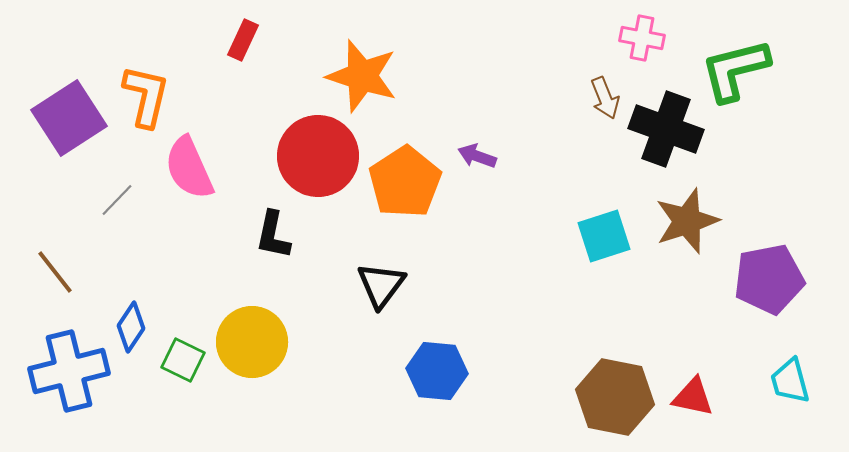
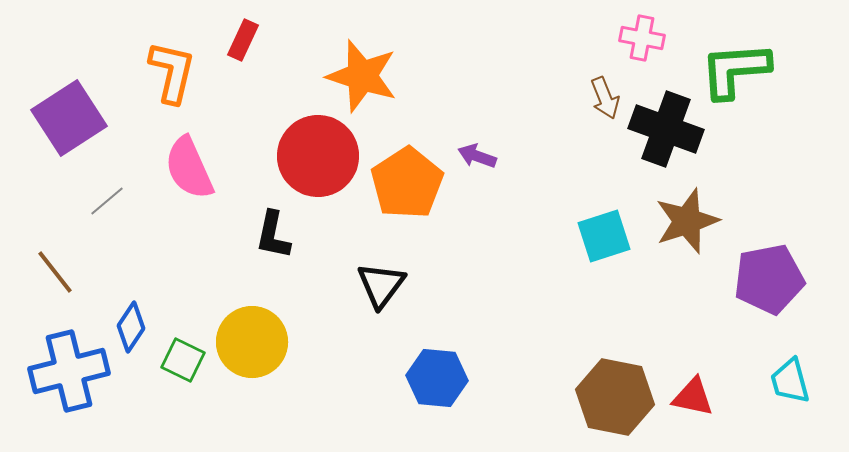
green L-shape: rotated 10 degrees clockwise
orange L-shape: moved 26 px right, 24 px up
orange pentagon: moved 2 px right, 1 px down
gray line: moved 10 px left, 1 px down; rotated 6 degrees clockwise
blue hexagon: moved 7 px down
